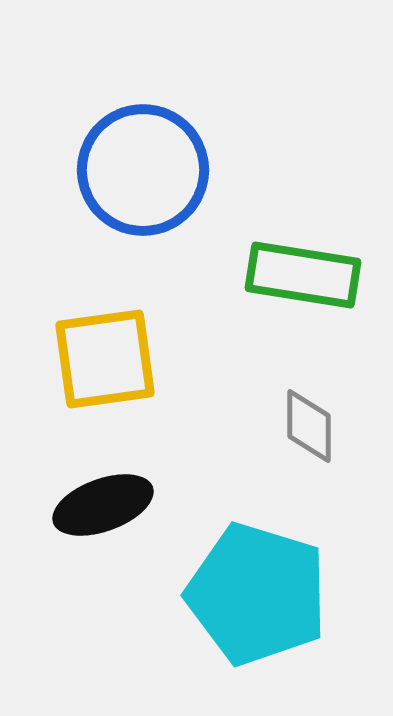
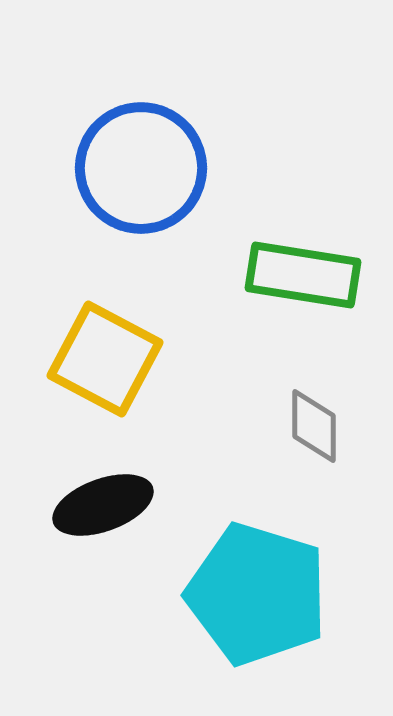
blue circle: moved 2 px left, 2 px up
yellow square: rotated 36 degrees clockwise
gray diamond: moved 5 px right
